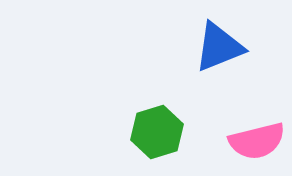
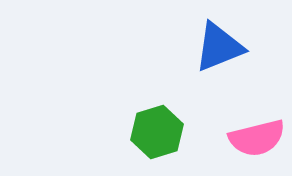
pink semicircle: moved 3 px up
